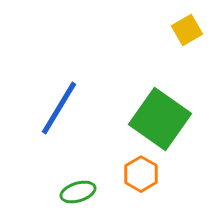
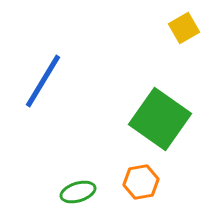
yellow square: moved 3 px left, 2 px up
blue line: moved 16 px left, 27 px up
orange hexagon: moved 8 px down; rotated 20 degrees clockwise
